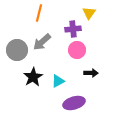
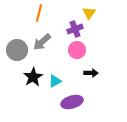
purple cross: moved 2 px right; rotated 14 degrees counterclockwise
cyan triangle: moved 3 px left
purple ellipse: moved 2 px left, 1 px up
